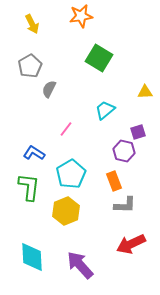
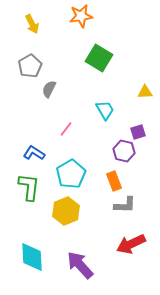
cyan trapezoid: rotated 100 degrees clockwise
